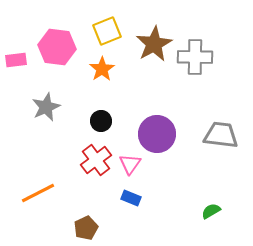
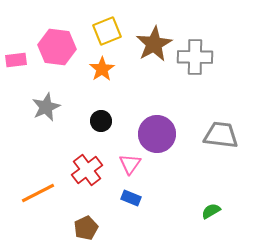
red cross: moved 9 px left, 10 px down
